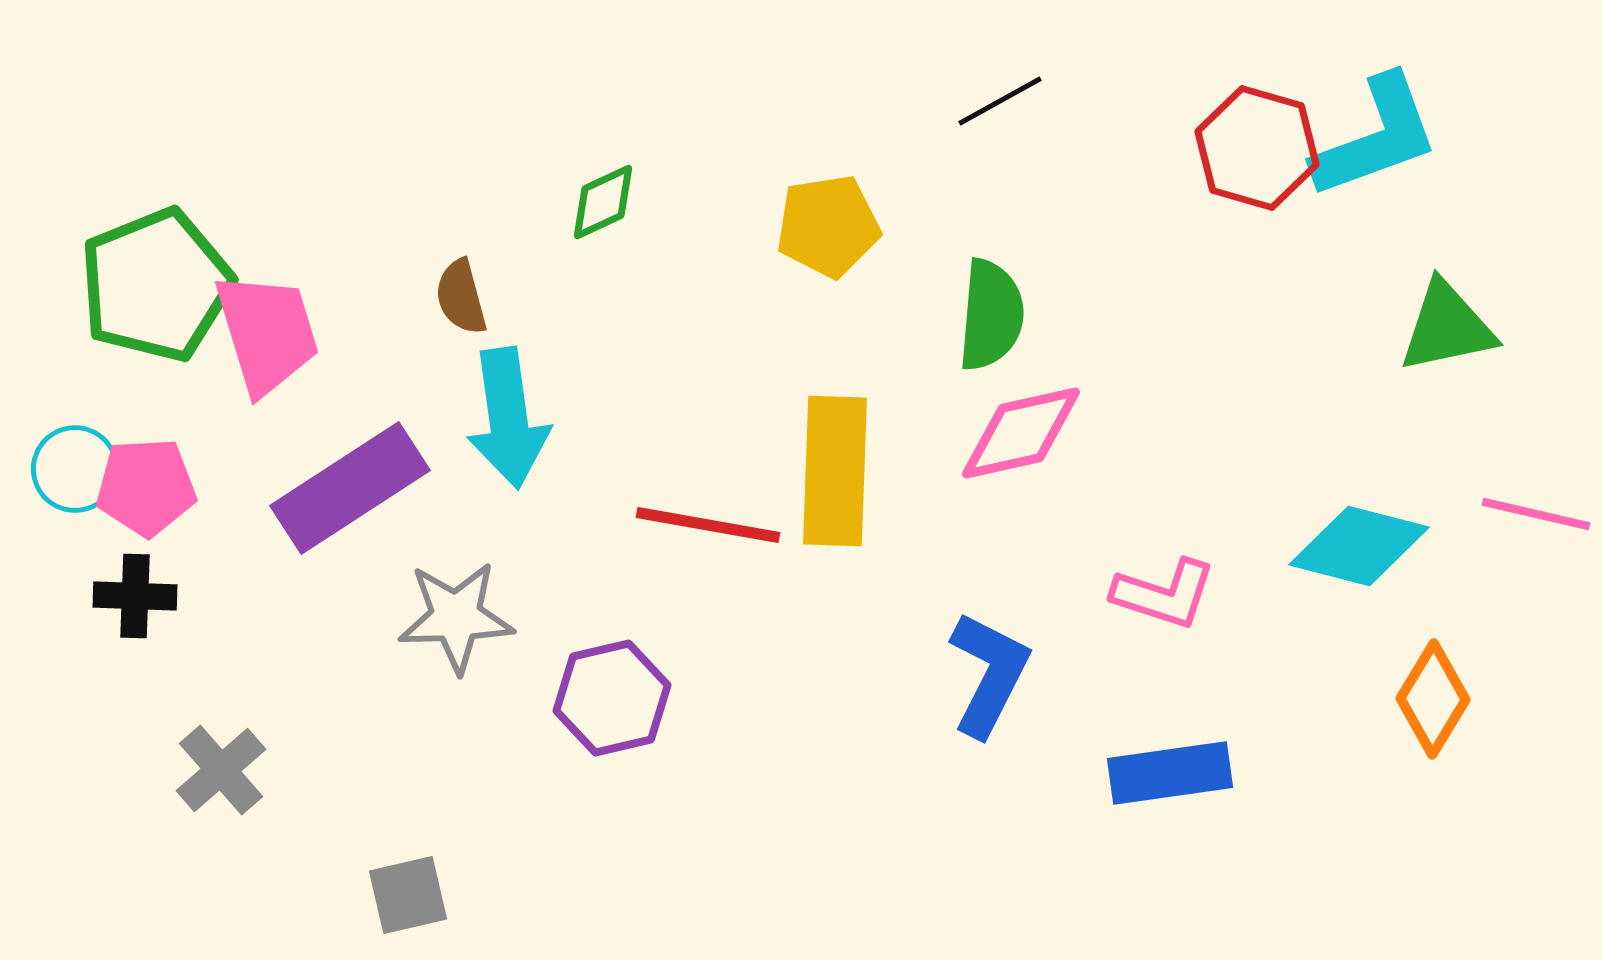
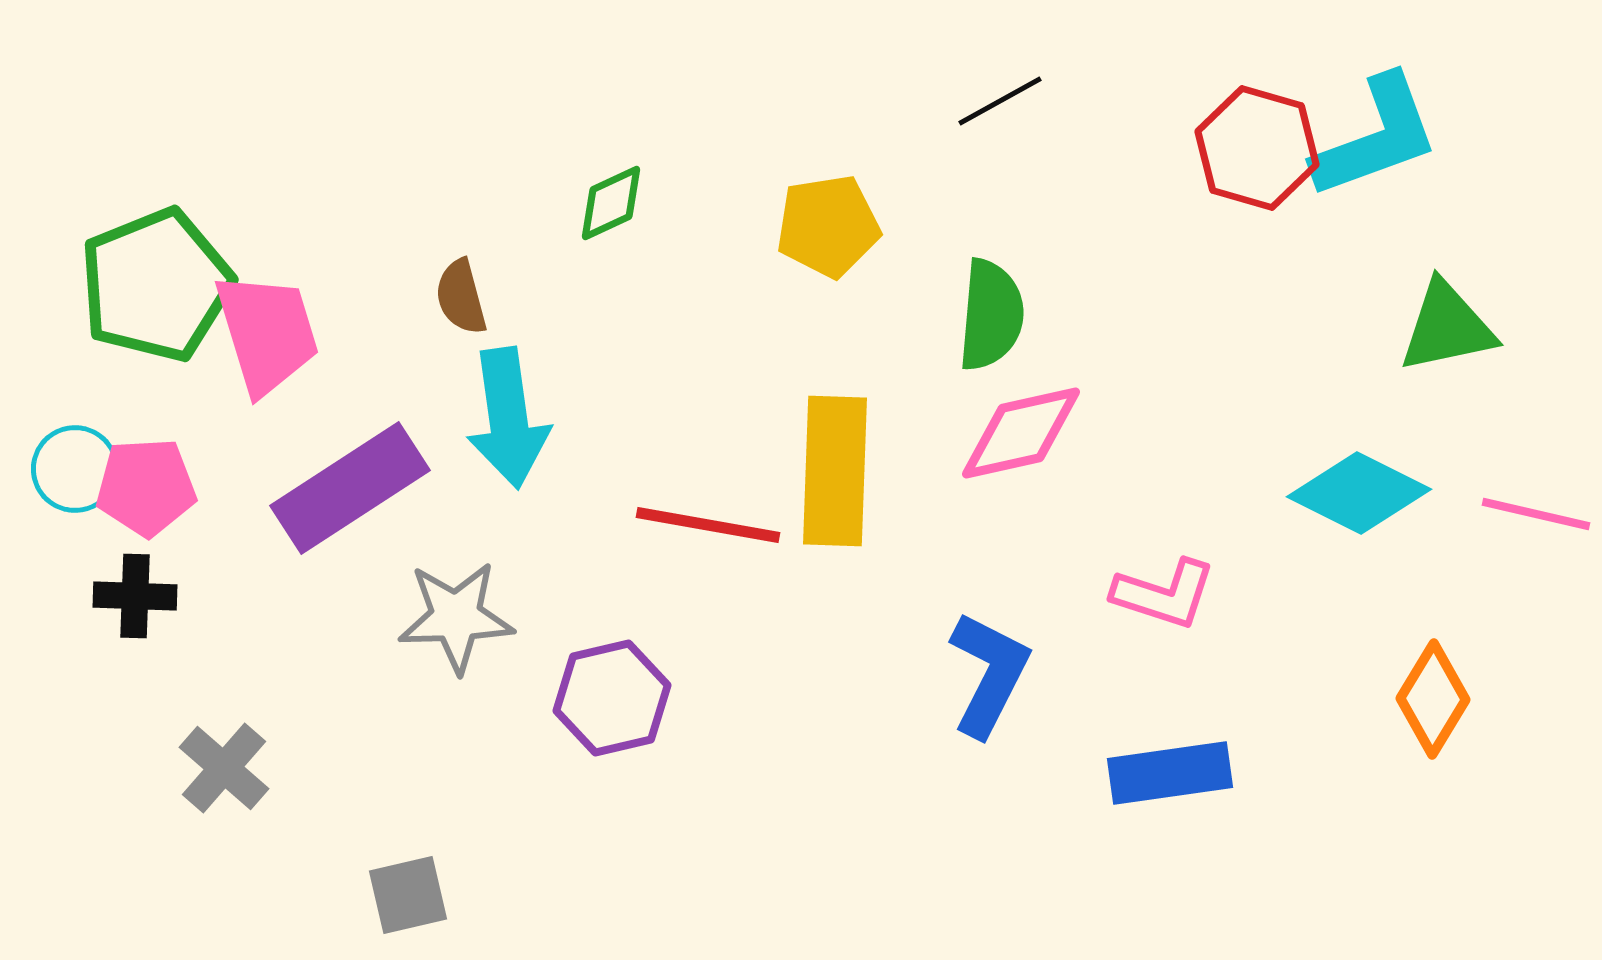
green diamond: moved 8 px right, 1 px down
cyan diamond: moved 53 px up; rotated 12 degrees clockwise
gray cross: moved 3 px right, 2 px up; rotated 8 degrees counterclockwise
